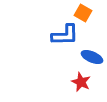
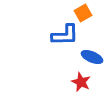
orange square: rotated 30 degrees clockwise
